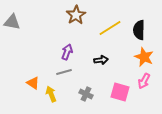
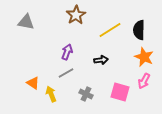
gray triangle: moved 14 px right
yellow line: moved 2 px down
gray line: moved 2 px right, 1 px down; rotated 14 degrees counterclockwise
